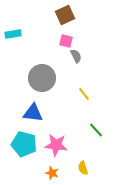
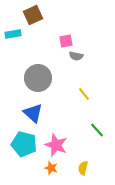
brown square: moved 32 px left
pink square: rotated 24 degrees counterclockwise
gray semicircle: rotated 128 degrees clockwise
gray circle: moved 4 px left
blue triangle: rotated 35 degrees clockwise
green line: moved 1 px right
pink star: rotated 15 degrees clockwise
yellow semicircle: rotated 32 degrees clockwise
orange star: moved 1 px left, 5 px up
